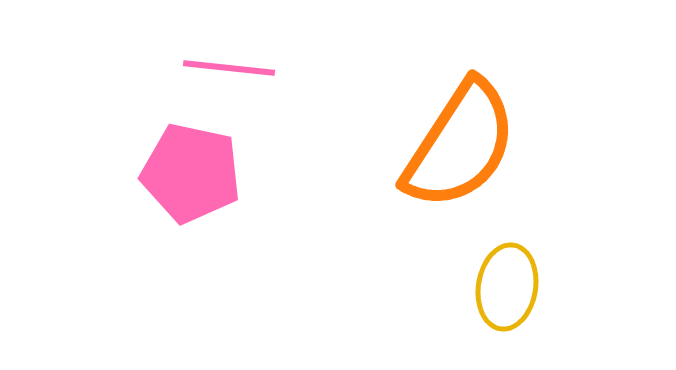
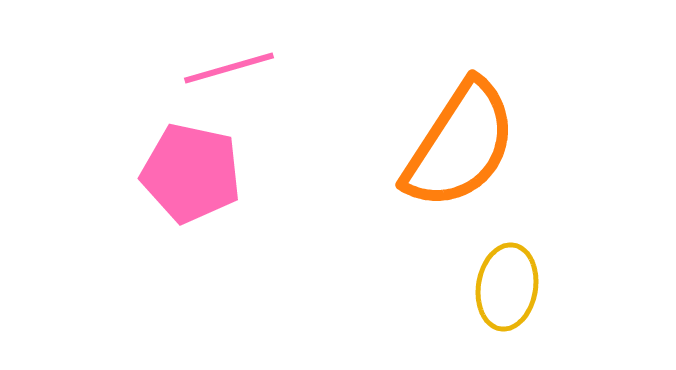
pink line: rotated 22 degrees counterclockwise
